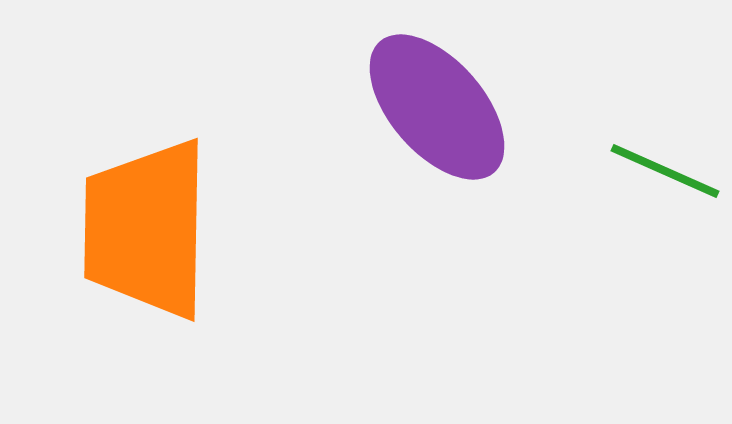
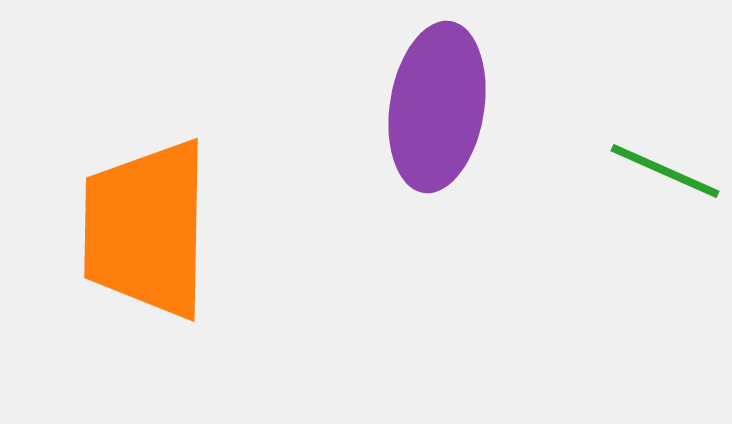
purple ellipse: rotated 50 degrees clockwise
